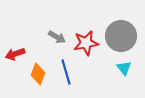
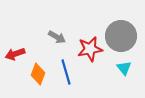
red star: moved 4 px right, 6 px down
